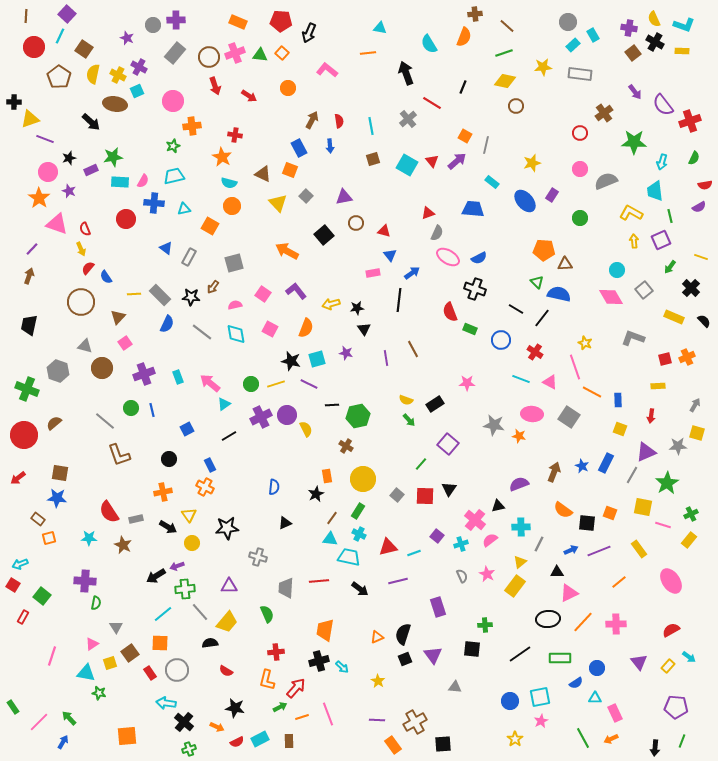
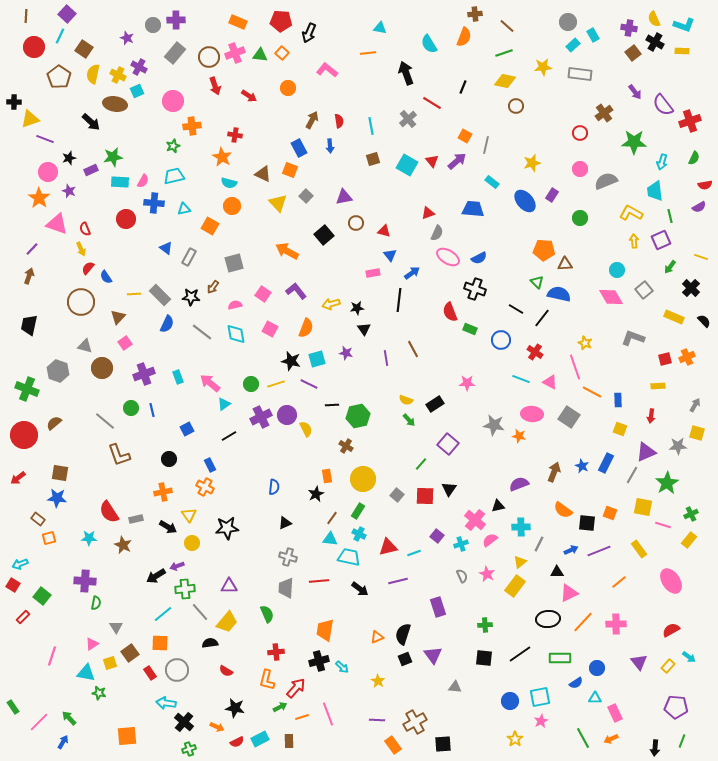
gray cross at (258, 557): moved 30 px right
red rectangle at (23, 617): rotated 16 degrees clockwise
black square at (472, 649): moved 12 px right, 9 px down
